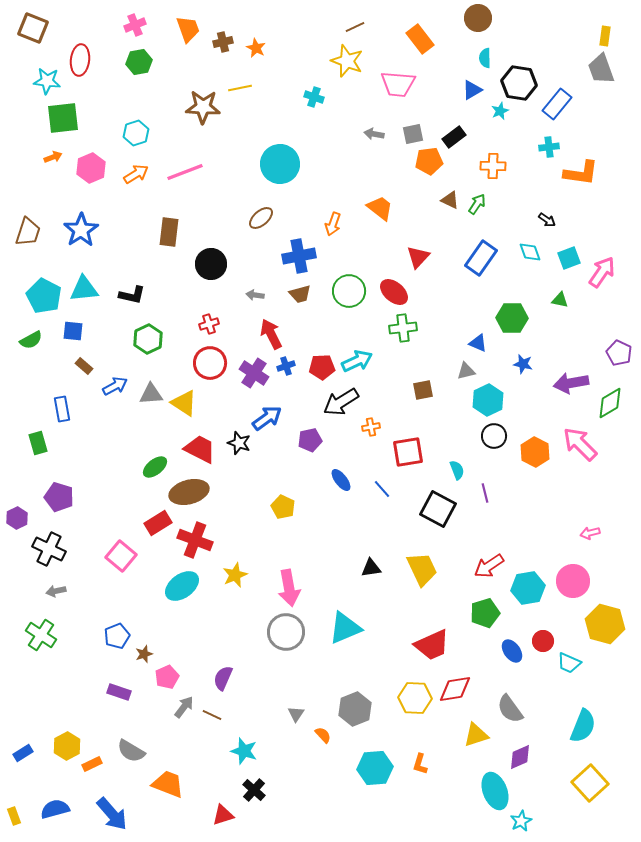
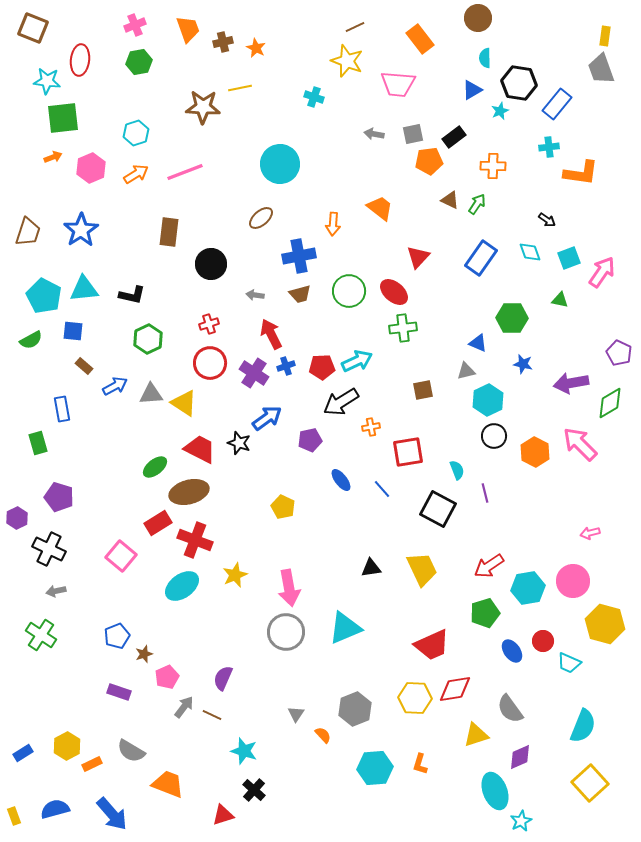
orange arrow at (333, 224): rotated 15 degrees counterclockwise
